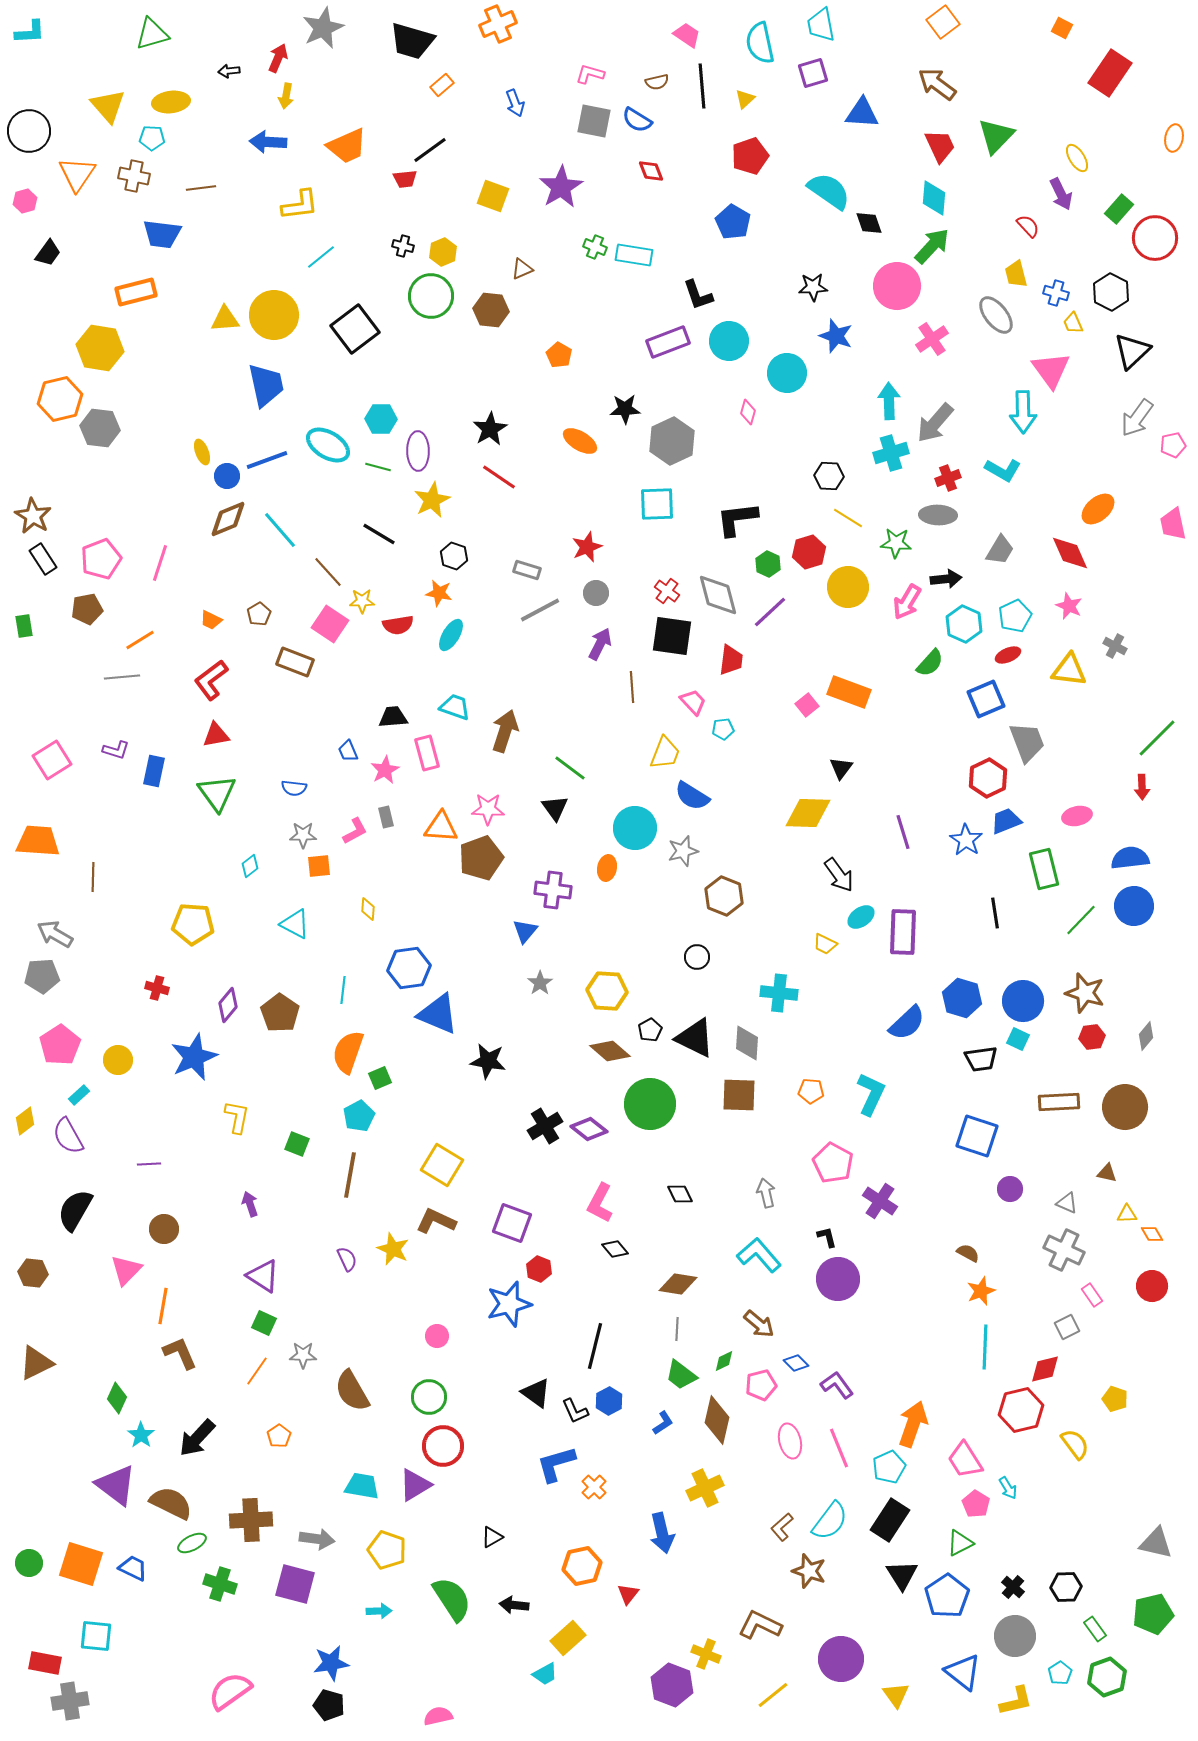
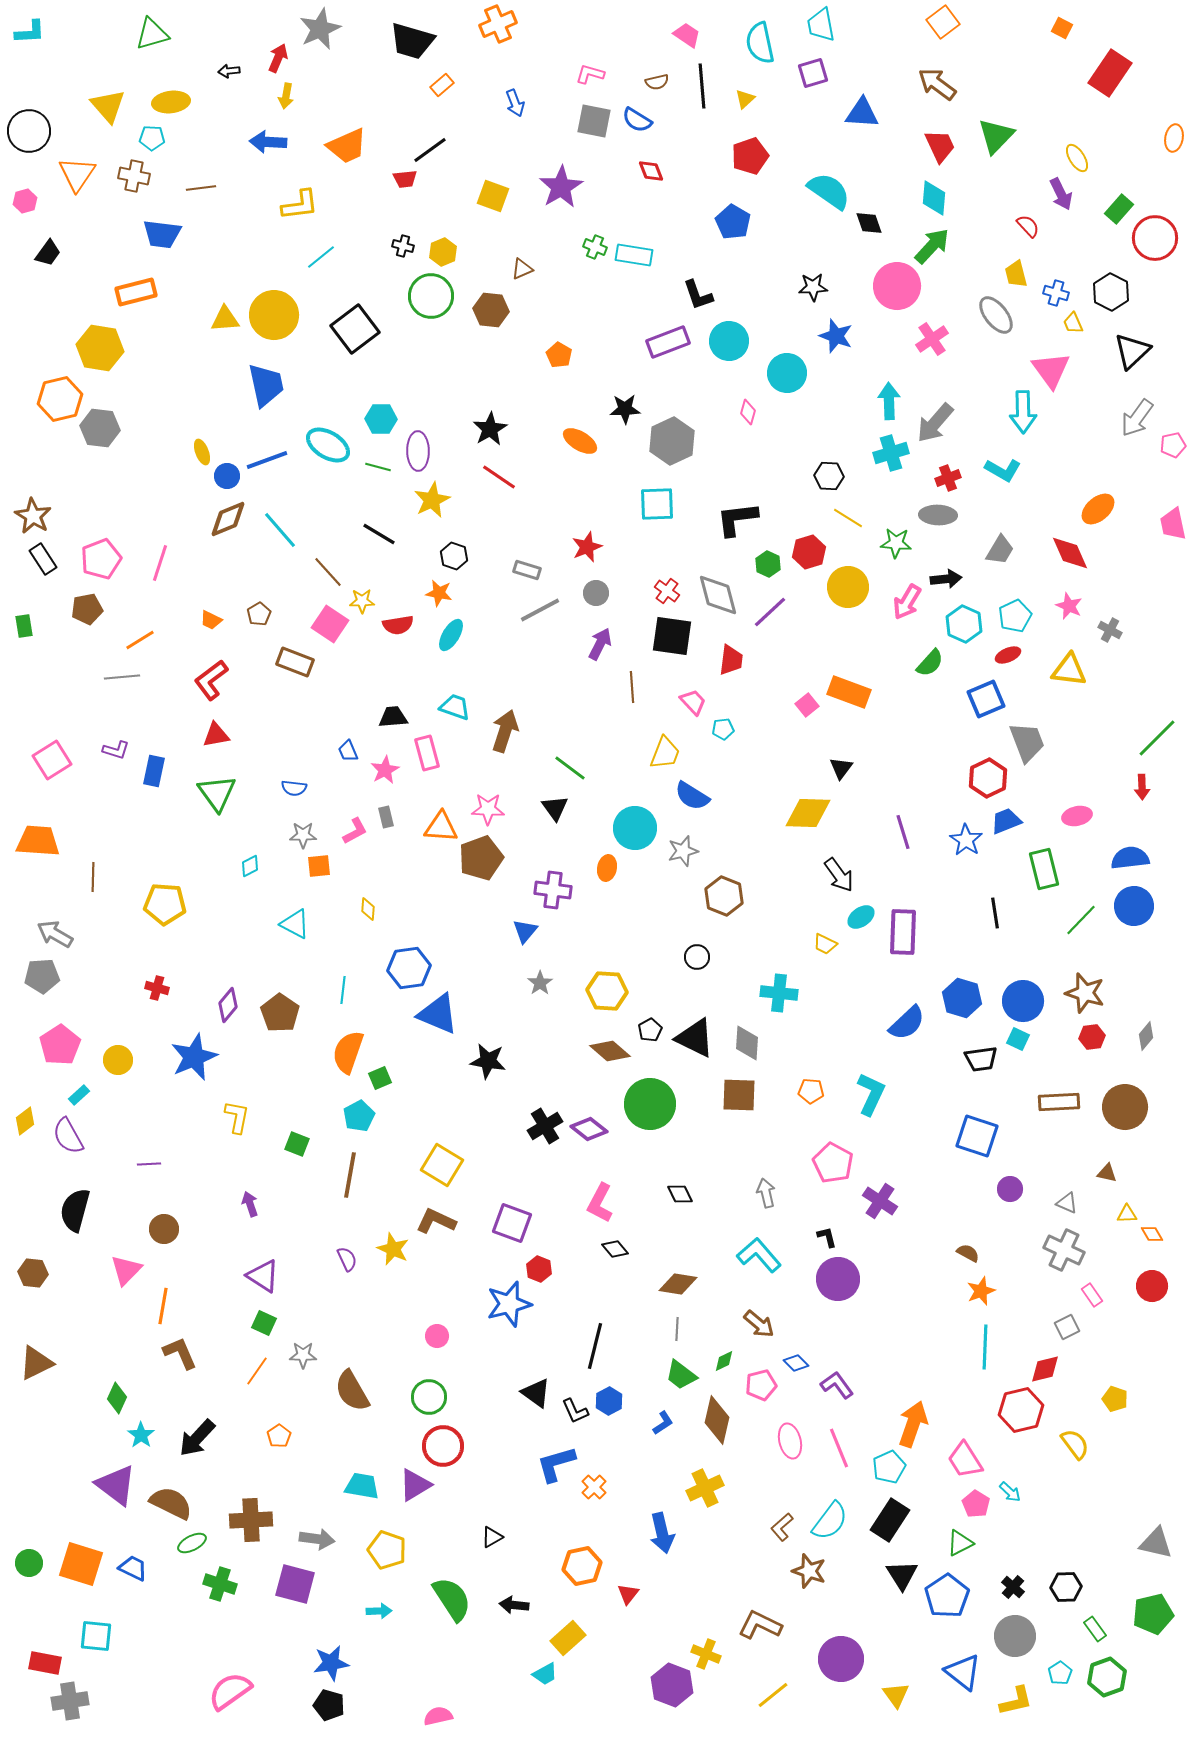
gray star at (323, 28): moved 3 px left, 1 px down
gray cross at (1115, 646): moved 5 px left, 16 px up
cyan diamond at (250, 866): rotated 10 degrees clockwise
yellow pentagon at (193, 924): moved 28 px left, 20 px up
black semicircle at (75, 1210): rotated 15 degrees counterclockwise
cyan arrow at (1008, 1488): moved 2 px right, 4 px down; rotated 15 degrees counterclockwise
